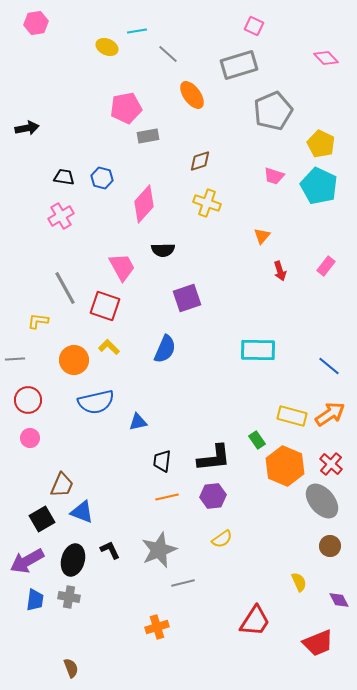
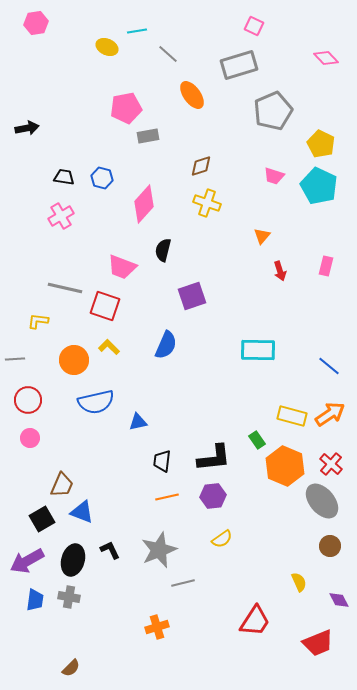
brown diamond at (200, 161): moved 1 px right, 5 px down
black semicircle at (163, 250): rotated 105 degrees clockwise
pink rectangle at (326, 266): rotated 24 degrees counterclockwise
pink trapezoid at (122, 267): rotated 140 degrees clockwise
gray line at (65, 288): rotated 48 degrees counterclockwise
purple square at (187, 298): moved 5 px right, 2 px up
blue semicircle at (165, 349): moved 1 px right, 4 px up
brown semicircle at (71, 668): rotated 66 degrees clockwise
